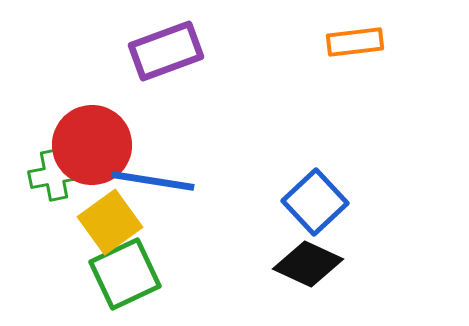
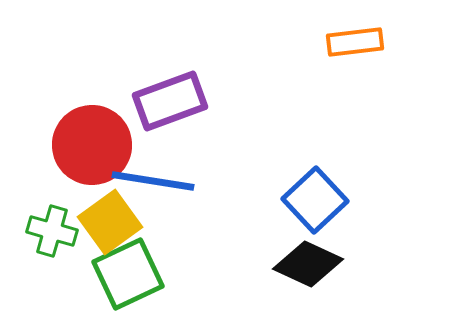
purple rectangle: moved 4 px right, 50 px down
green cross: moved 2 px left, 56 px down; rotated 27 degrees clockwise
blue square: moved 2 px up
green square: moved 3 px right
